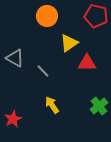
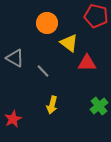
orange circle: moved 7 px down
yellow triangle: rotated 48 degrees counterclockwise
yellow arrow: rotated 132 degrees counterclockwise
